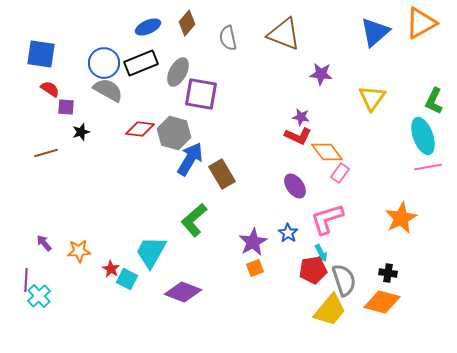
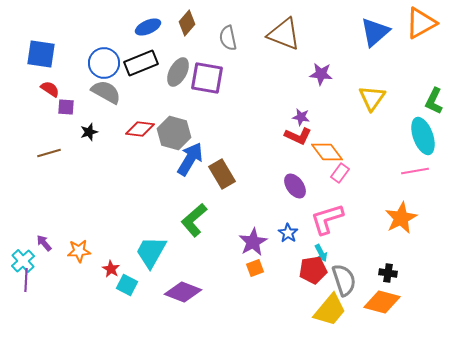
gray semicircle at (108, 90): moved 2 px left, 2 px down
purple square at (201, 94): moved 6 px right, 16 px up
black star at (81, 132): moved 8 px right
brown line at (46, 153): moved 3 px right
pink line at (428, 167): moved 13 px left, 4 px down
cyan square at (127, 279): moved 6 px down
cyan cross at (39, 296): moved 16 px left, 35 px up
